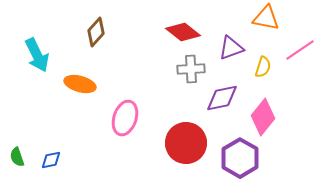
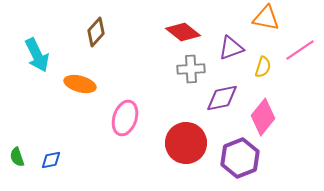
purple hexagon: rotated 9 degrees clockwise
